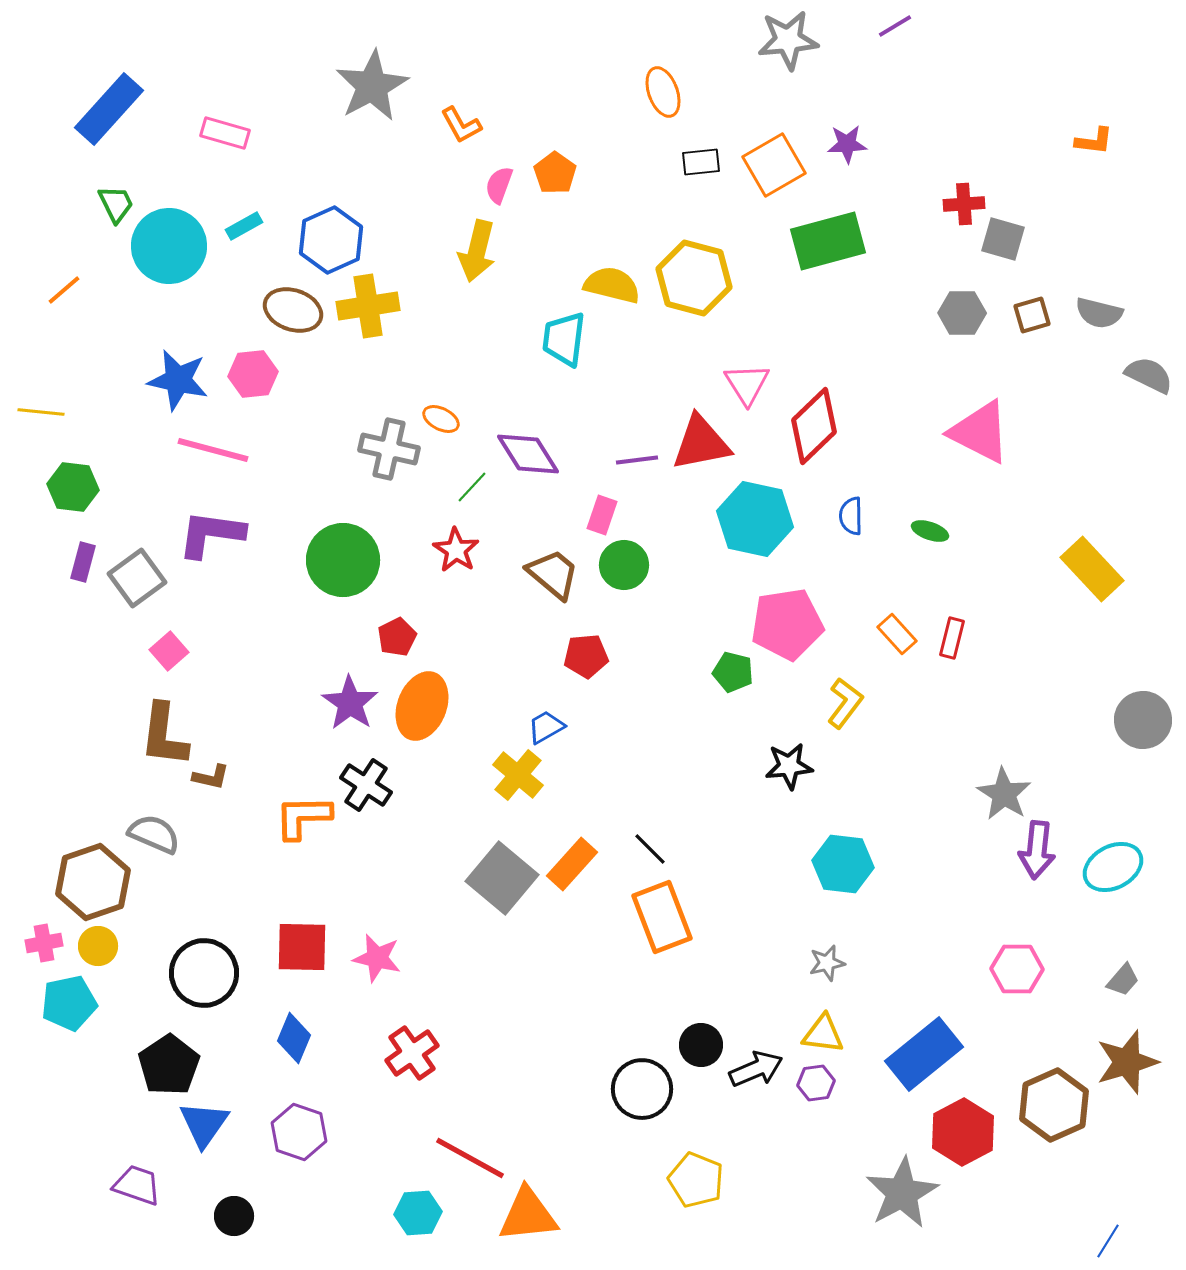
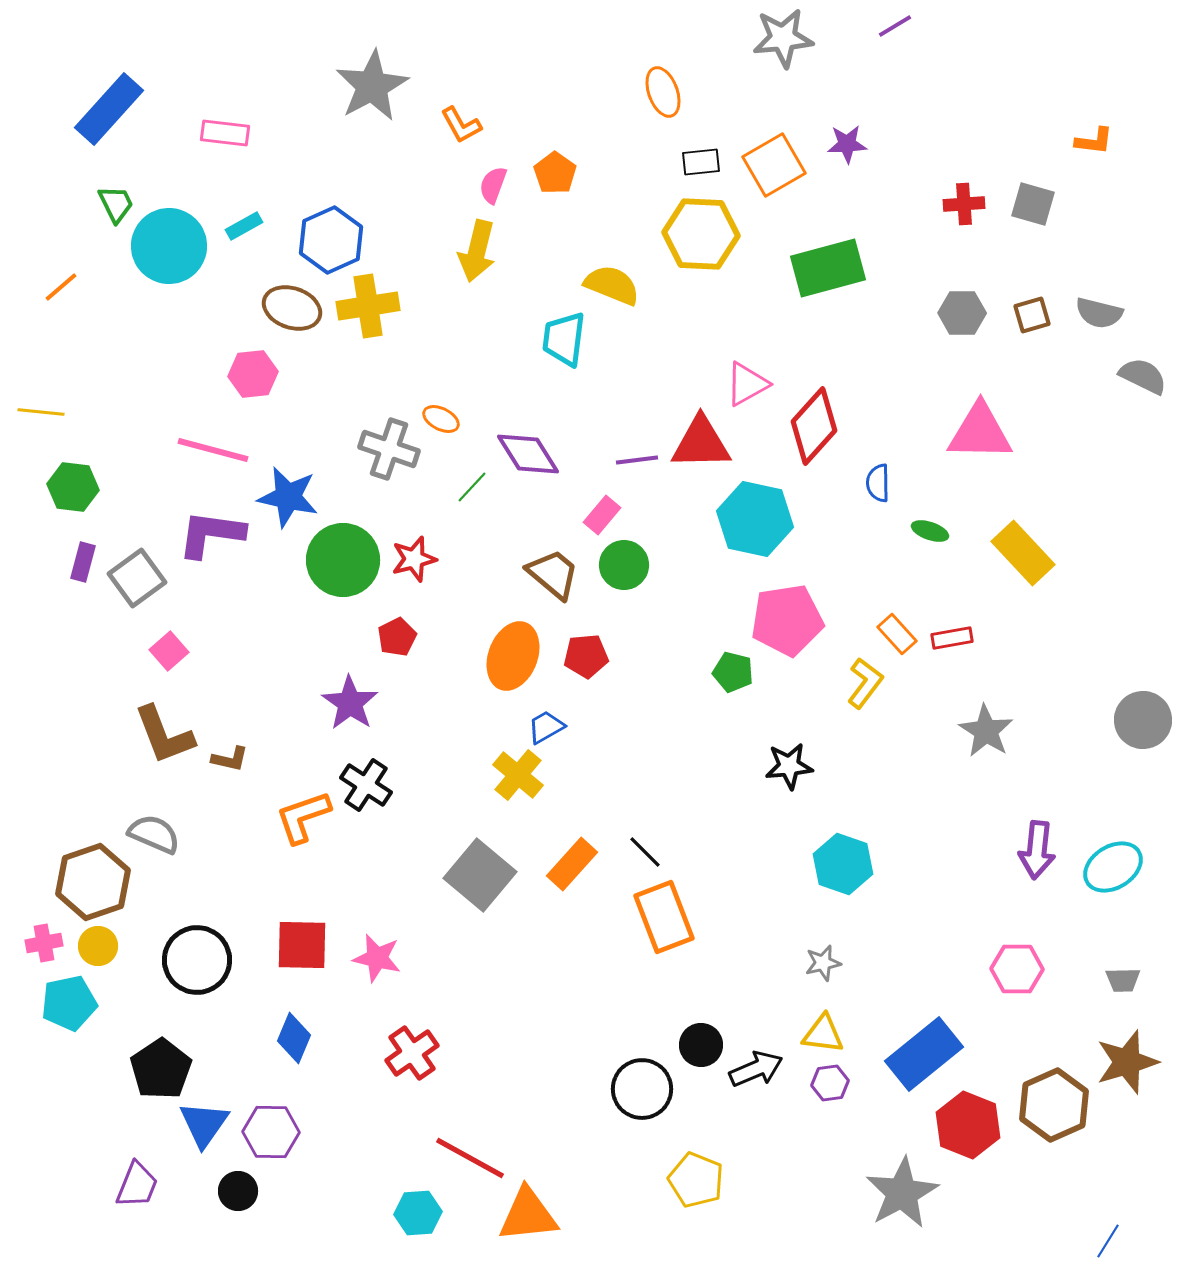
gray star at (788, 40): moved 5 px left, 2 px up
pink rectangle at (225, 133): rotated 9 degrees counterclockwise
pink semicircle at (499, 185): moved 6 px left
gray square at (1003, 239): moved 30 px right, 35 px up
green rectangle at (828, 241): moved 27 px down
yellow hexagon at (694, 278): moved 7 px right, 44 px up; rotated 12 degrees counterclockwise
yellow semicircle at (612, 285): rotated 8 degrees clockwise
orange line at (64, 290): moved 3 px left, 3 px up
brown ellipse at (293, 310): moved 1 px left, 2 px up
gray semicircle at (1149, 375): moved 6 px left, 1 px down
blue star at (178, 380): moved 110 px right, 117 px down
pink triangle at (747, 384): rotated 33 degrees clockwise
red diamond at (814, 426): rotated 4 degrees counterclockwise
pink triangle at (980, 432): rotated 26 degrees counterclockwise
red triangle at (701, 443): rotated 10 degrees clockwise
gray cross at (389, 449): rotated 6 degrees clockwise
pink rectangle at (602, 515): rotated 21 degrees clockwise
blue semicircle at (851, 516): moved 27 px right, 33 px up
red star at (456, 550): moved 42 px left, 9 px down; rotated 24 degrees clockwise
yellow rectangle at (1092, 569): moved 69 px left, 16 px up
pink pentagon at (787, 624): moved 4 px up
red rectangle at (952, 638): rotated 66 degrees clockwise
yellow L-shape at (845, 703): moved 20 px right, 20 px up
orange ellipse at (422, 706): moved 91 px right, 50 px up
brown L-shape at (164, 735): rotated 28 degrees counterclockwise
brown L-shape at (211, 777): moved 19 px right, 18 px up
gray star at (1004, 794): moved 18 px left, 63 px up
orange L-shape at (303, 817): rotated 18 degrees counterclockwise
black line at (650, 849): moved 5 px left, 3 px down
cyan hexagon at (843, 864): rotated 12 degrees clockwise
cyan ellipse at (1113, 867): rotated 4 degrees counterclockwise
gray square at (502, 878): moved 22 px left, 3 px up
orange rectangle at (662, 917): moved 2 px right
red square at (302, 947): moved 2 px up
gray star at (827, 963): moved 4 px left
black circle at (204, 973): moved 7 px left, 13 px up
gray trapezoid at (1123, 980): rotated 48 degrees clockwise
black pentagon at (169, 1065): moved 8 px left, 4 px down
purple hexagon at (816, 1083): moved 14 px right
purple hexagon at (299, 1132): moved 28 px left; rotated 18 degrees counterclockwise
red hexagon at (963, 1132): moved 5 px right, 7 px up; rotated 10 degrees counterclockwise
purple trapezoid at (137, 1185): rotated 93 degrees clockwise
black circle at (234, 1216): moved 4 px right, 25 px up
